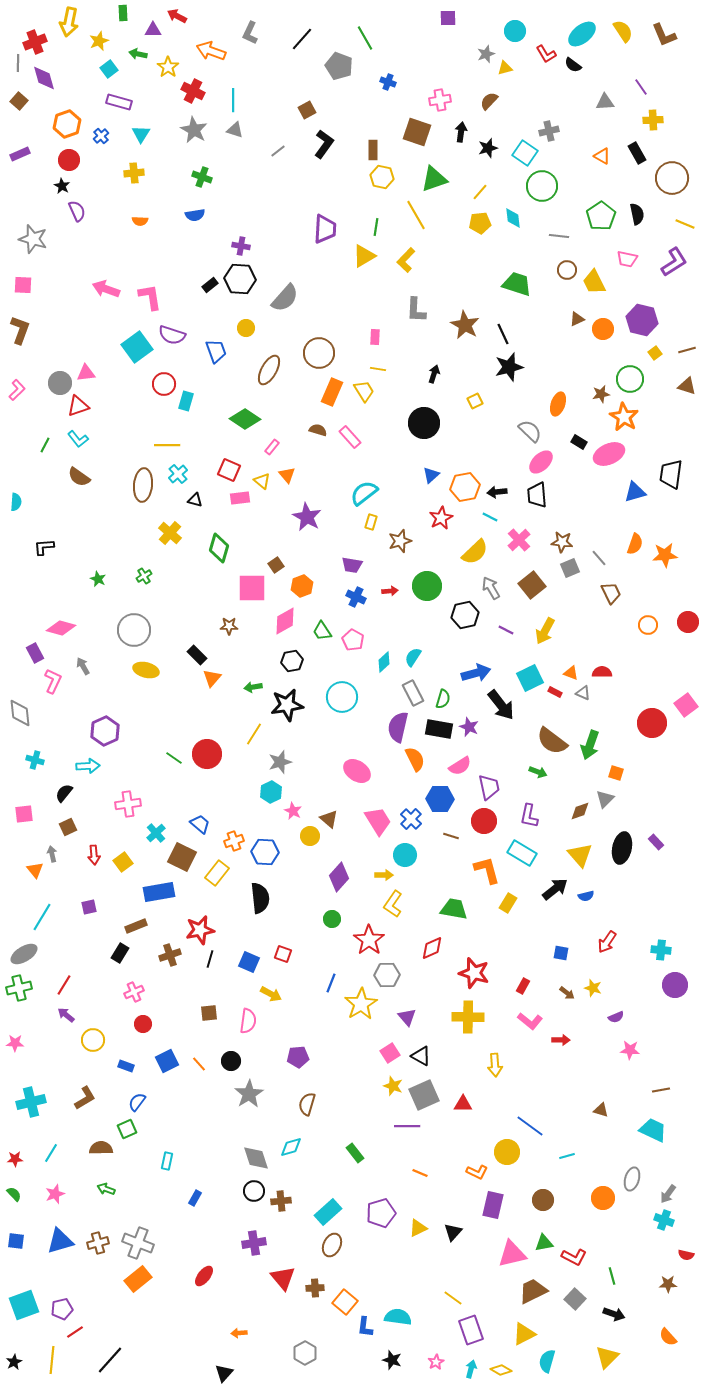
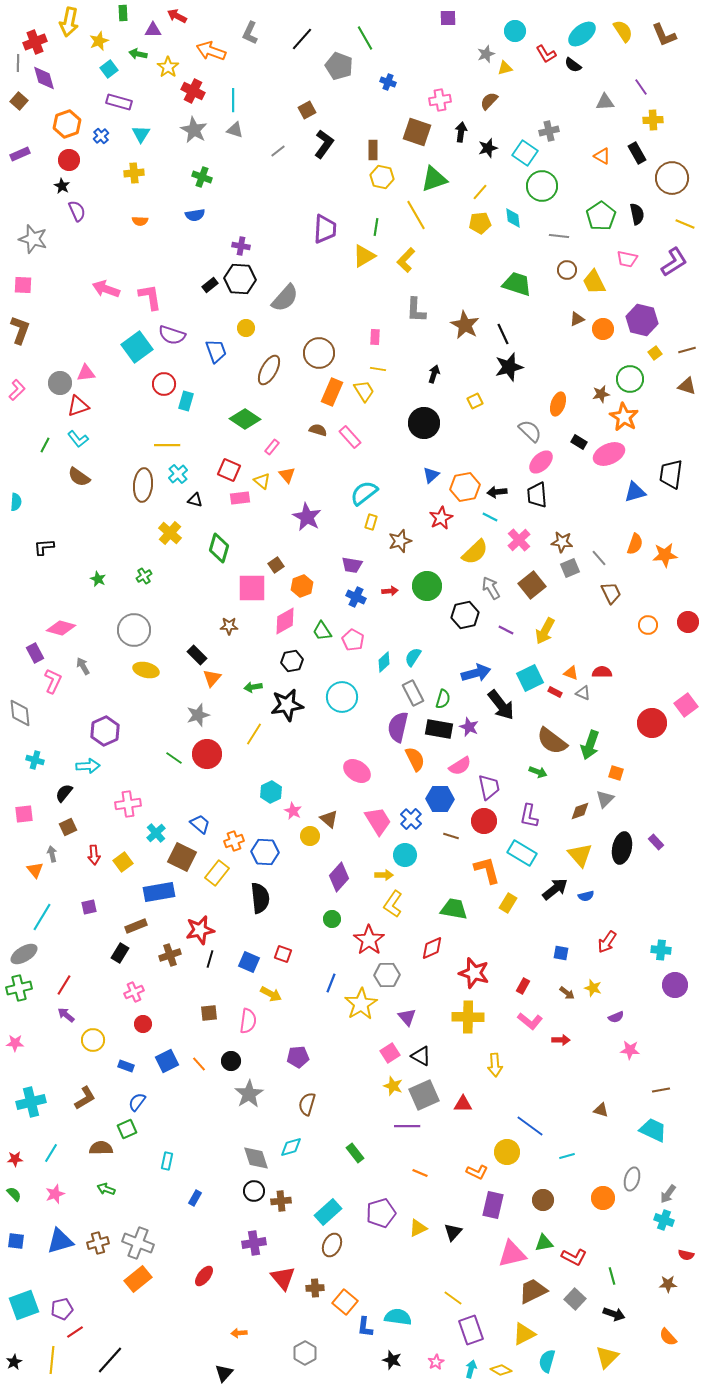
gray star at (280, 762): moved 82 px left, 47 px up
